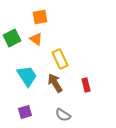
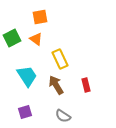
brown arrow: moved 1 px right, 2 px down
gray semicircle: moved 1 px down
